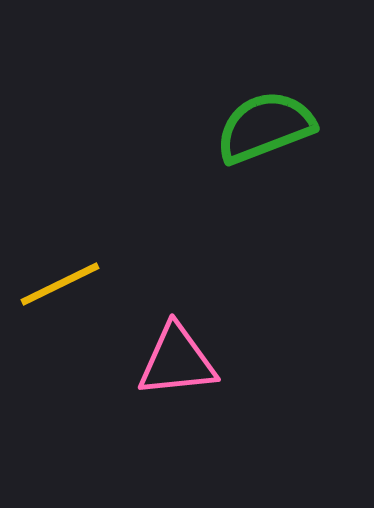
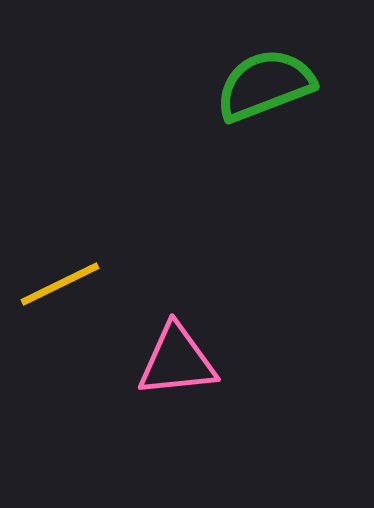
green semicircle: moved 42 px up
